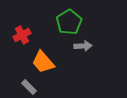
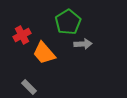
green pentagon: moved 1 px left
gray arrow: moved 2 px up
orange trapezoid: moved 1 px right, 9 px up
